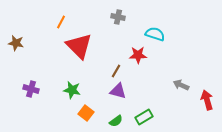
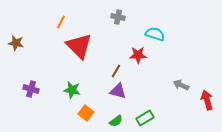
green rectangle: moved 1 px right, 1 px down
